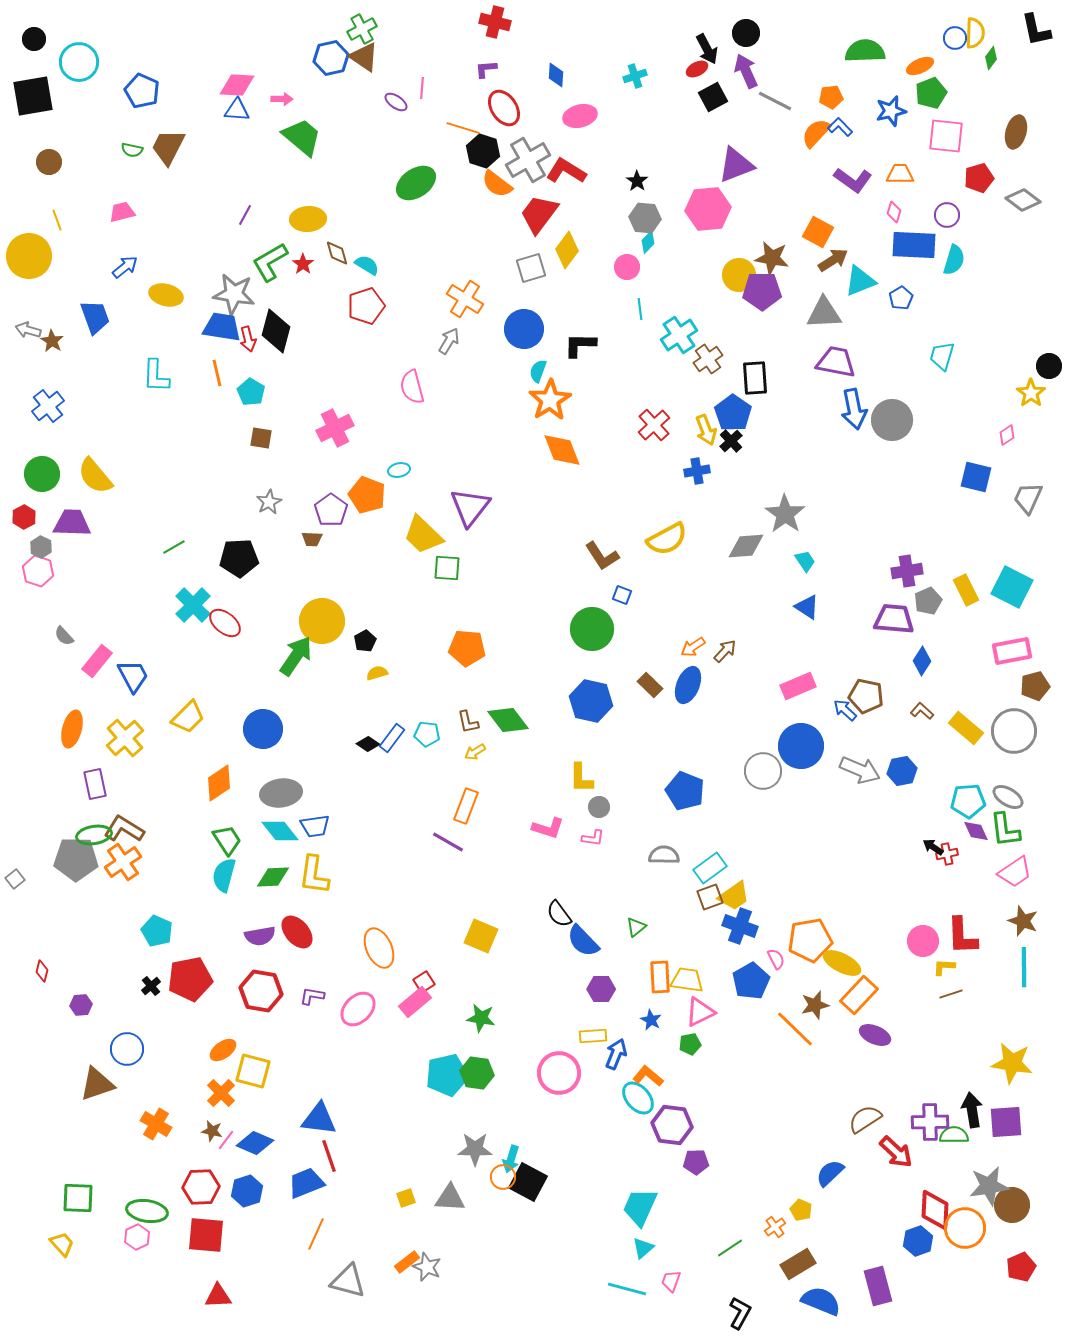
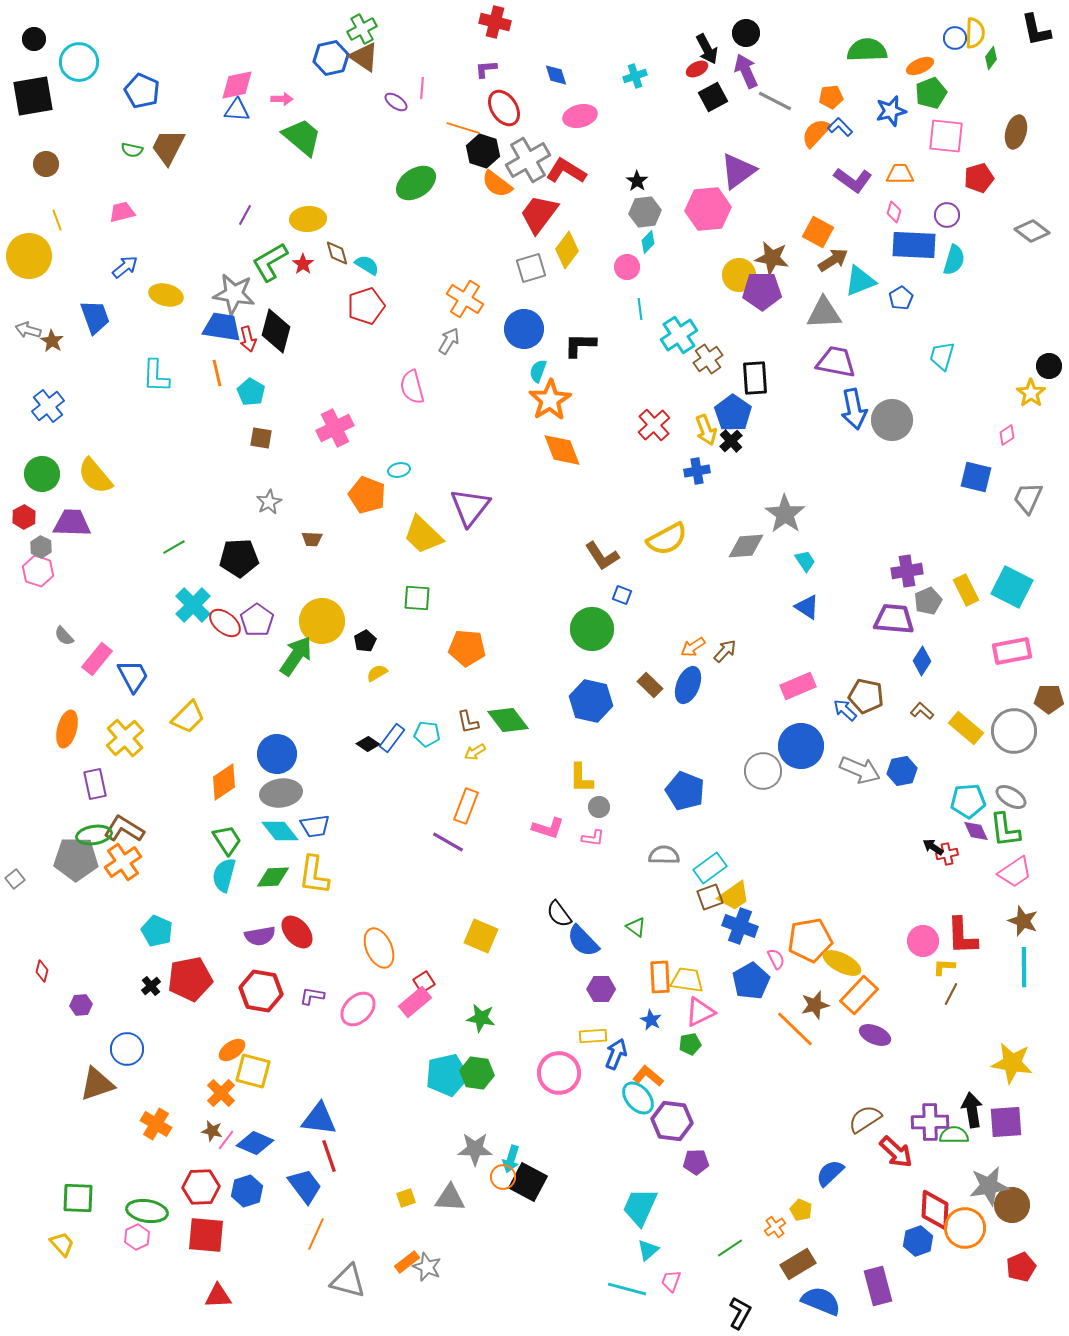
green semicircle at (865, 51): moved 2 px right, 1 px up
blue diamond at (556, 75): rotated 20 degrees counterclockwise
pink diamond at (237, 85): rotated 15 degrees counterclockwise
brown circle at (49, 162): moved 3 px left, 2 px down
purple triangle at (736, 165): moved 2 px right, 6 px down; rotated 15 degrees counterclockwise
gray diamond at (1023, 200): moved 9 px right, 31 px down
gray hexagon at (645, 218): moved 6 px up; rotated 12 degrees counterclockwise
purple pentagon at (331, 510): moved 74 px left, 110 px down
green square at (447, 568): moved 30 px left, 30 px down
pink rectangle at (97, 661): moved 2 px up
yellow semicircle at (377, 673): rotated 15 degrees counterclockwise
brown pentagon at (1035, 686): moved 14 px right, 13 px down; rotated 16 degrees clockwise
orange ellipse at (72, 729): moved 5 px left
blue circle at (263, 729): moved 14 px right, 25 px down
orange diamond at (219, 783): moved 5 px right, 1 px up
gray ellipse at (1008, 797): moved 3 px right
green triangle at (636, 927): rotated 45 degrees counterclockwise
brown line at (951, 994): rotated 45 degrees counterclockwise
orange ellipse at (223, 1050): moved 9 px right
purple hexagon at (672, 1125): moved 4 px up
blue trapezoid at (306, 1183): moved 1 px left, 3 px down; rotated 75 degrees clockwise
cyan triangle at (643, 1248): moved 5 px right, 2 px down
